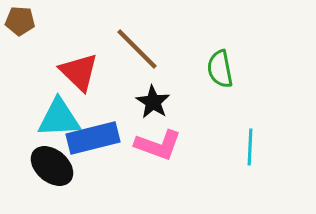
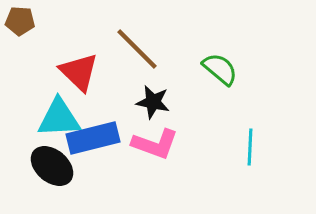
green semicircle: rotated 141 degrees clockwise
black star: rotated 20 degrees counterclockwise
pink L-shape: moved 3 px left, 1 px up
